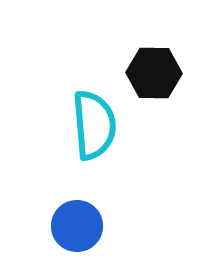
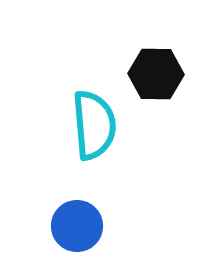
black hexagon: moved 2 px right, 1 px down
